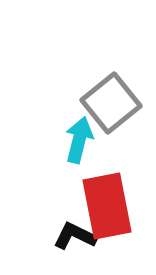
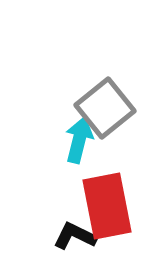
gray square: moved 6 px left, 5 px down
